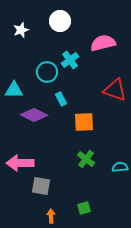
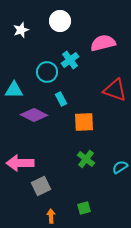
cyan semicircle: rotated 28 degrees counterclockwise
gray square: rotated 36 degrees counterclockwise
